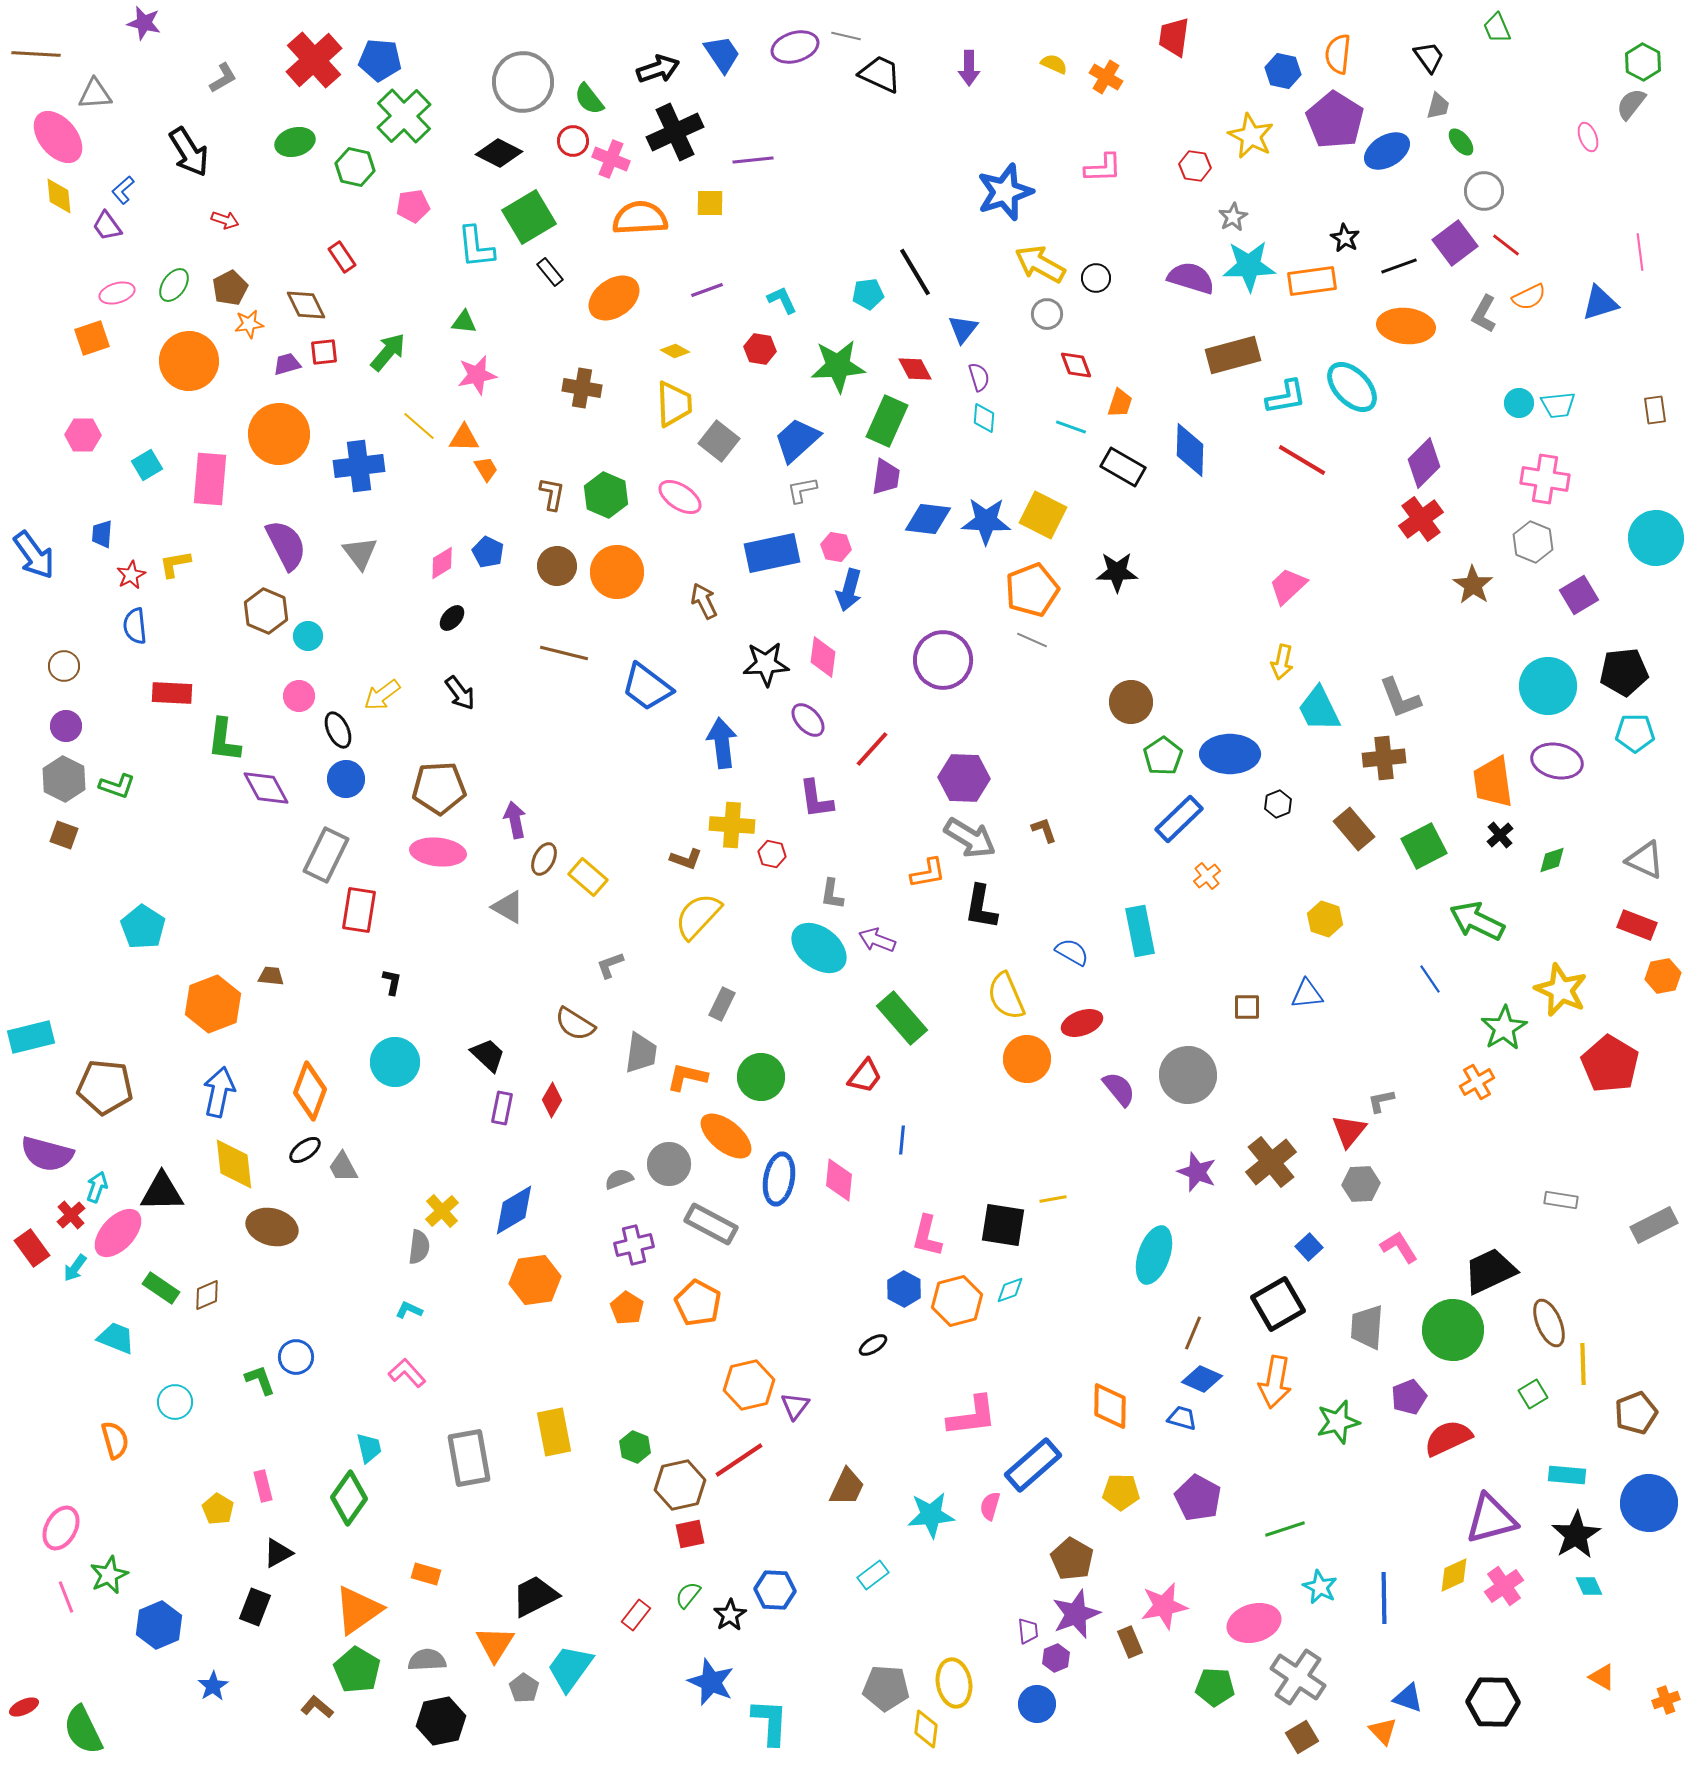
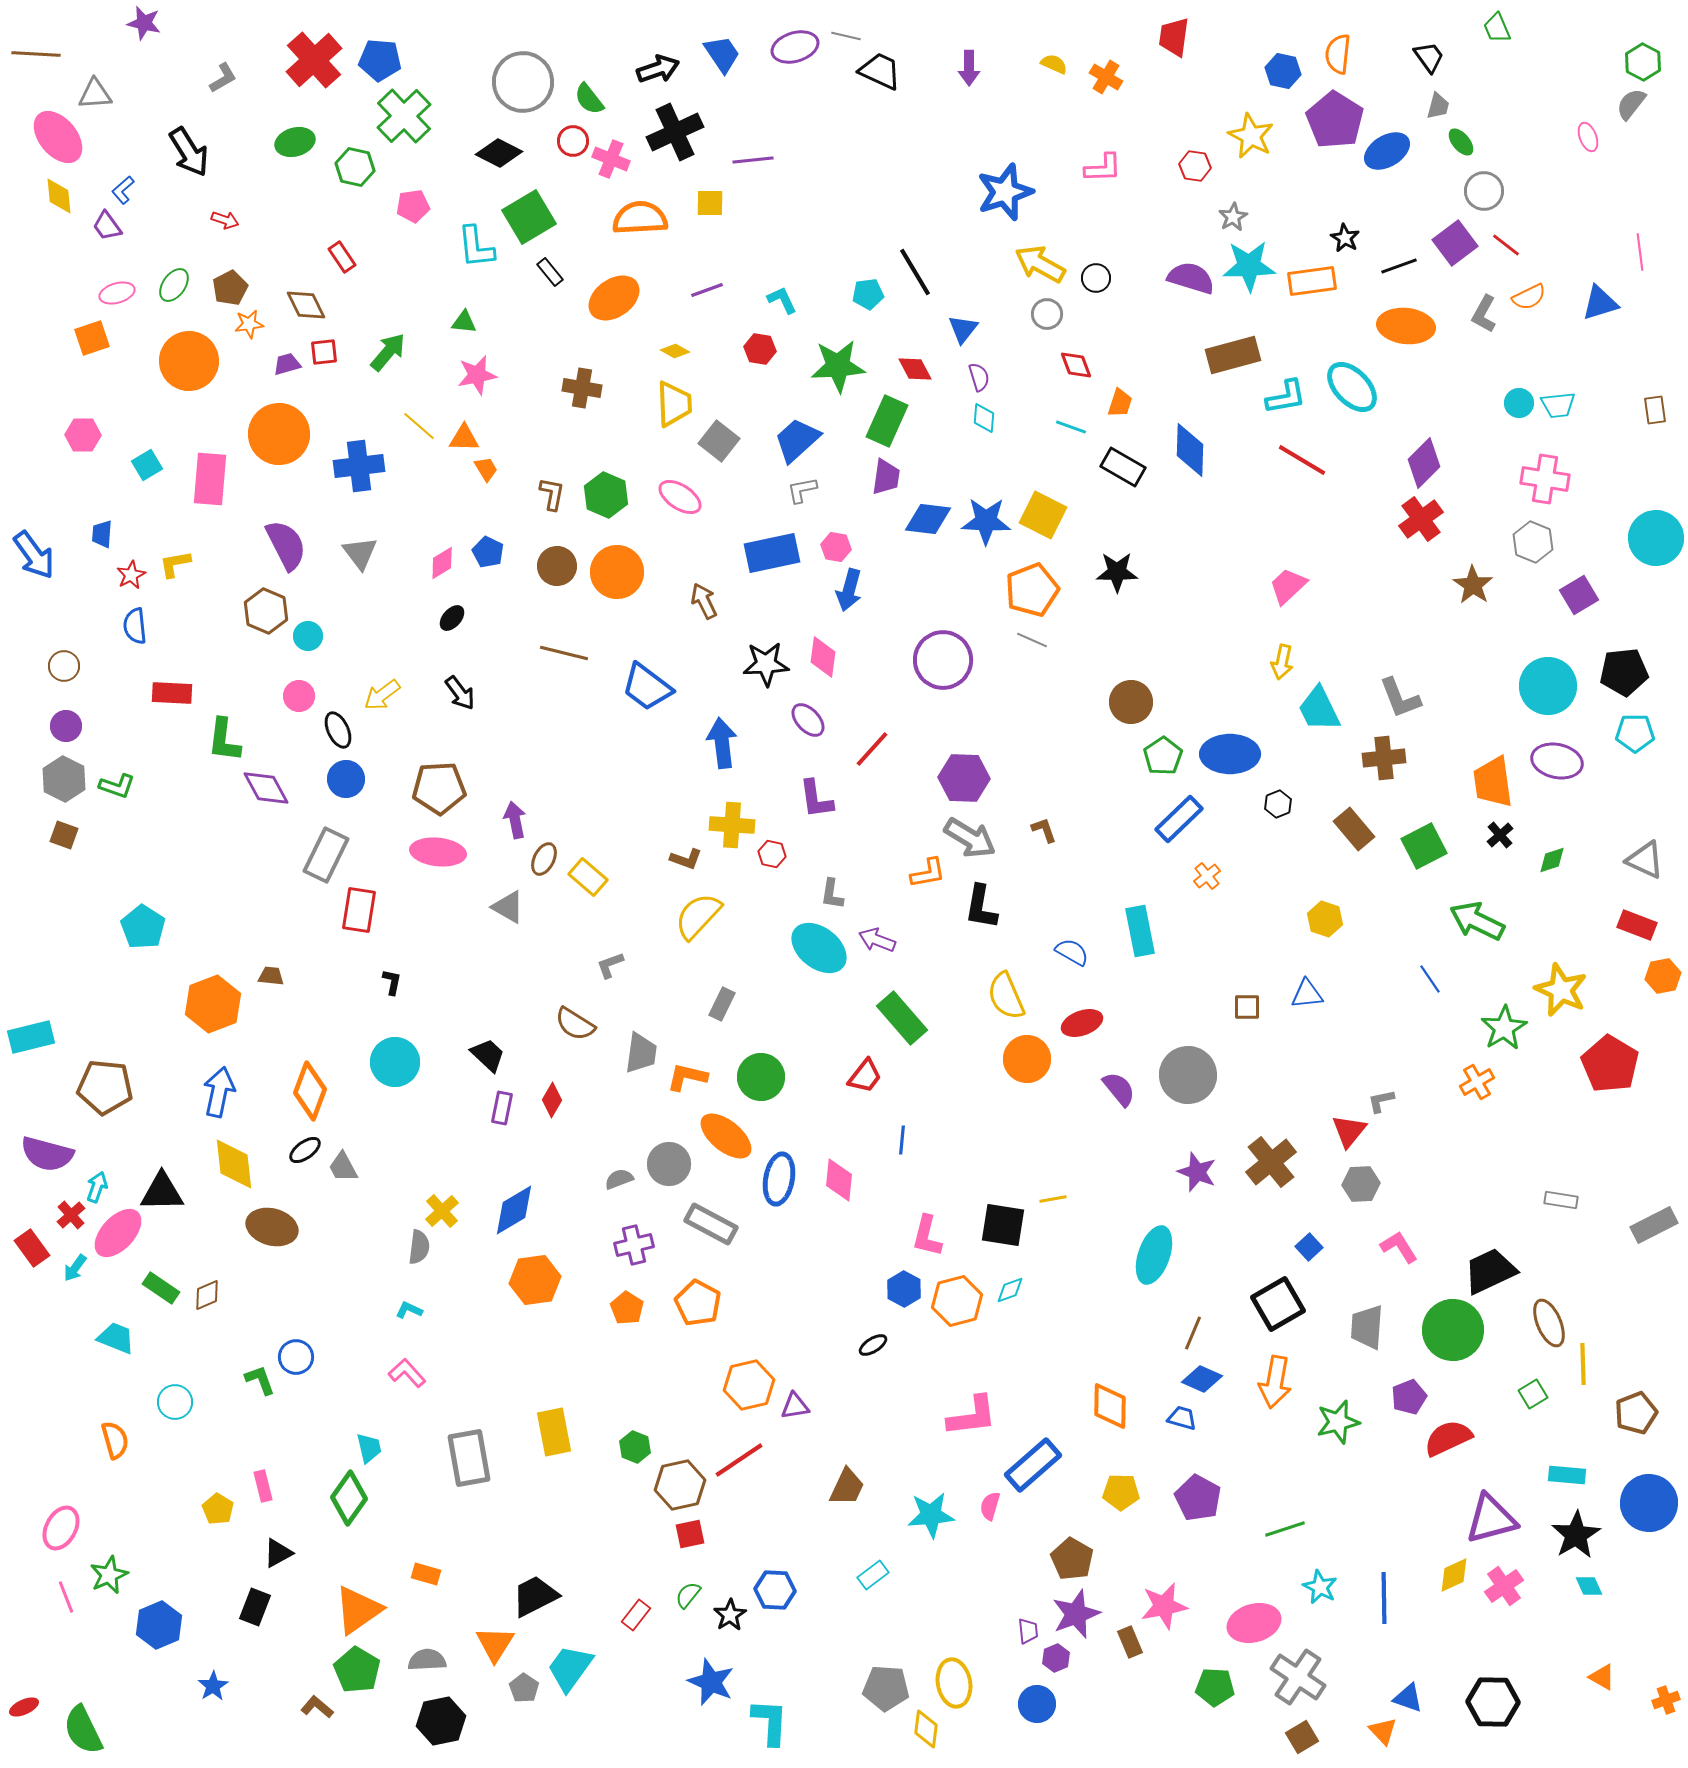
black trapezoid at (880, 74): moved 3 px up
purple triangle at (795, 1406): rotated 44 degrees clockwise
